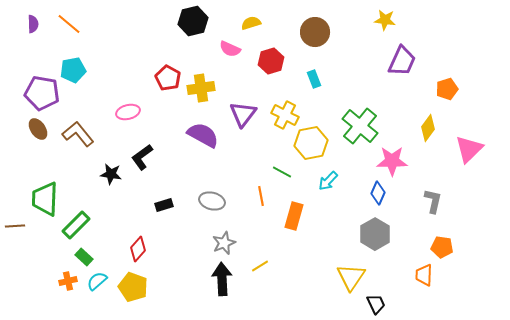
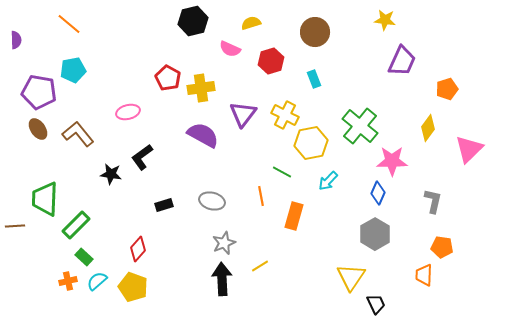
purple semicircle at (33, 24): moved 17 px left, 16 px down
purple pentagon at (42, 93): moved 3 px left, 1 px up
